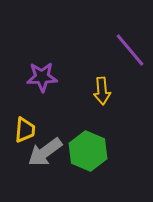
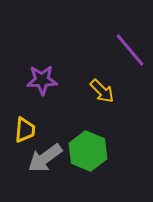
purple star: moved 3 px down
yellow arrow: rotated 40 degrees counterclockwise
gray arrow: moved 6 px down
